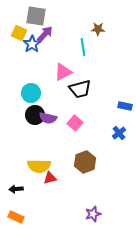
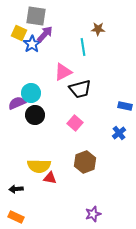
purple semicircle: moved 31 px left, 15 px up; rotated 144 degrees clockwise
red triangle: rotated 24 degrees clockwise
